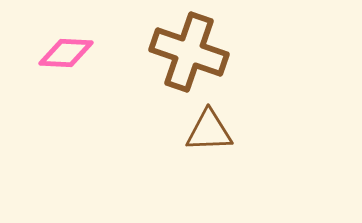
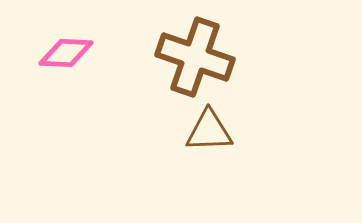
brown cross: moved 6 px right, 5 px down
